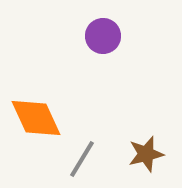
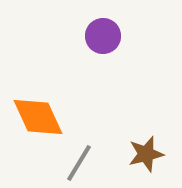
orange diamond: moved 2 px right, 1 px up
gray line: moved 3 px left, 4 px down
